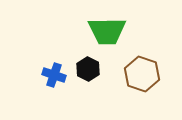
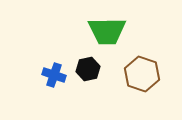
black hexagon: rotated 20 degrees clockwise
